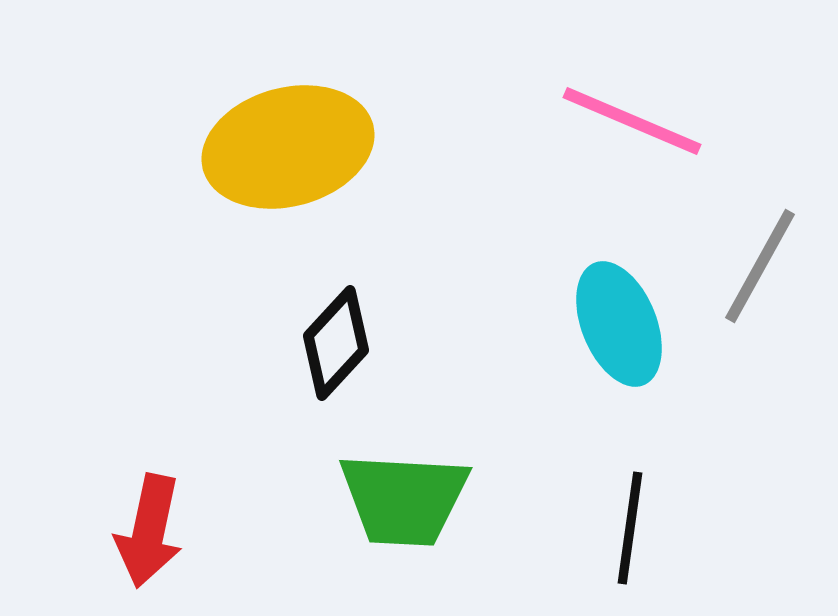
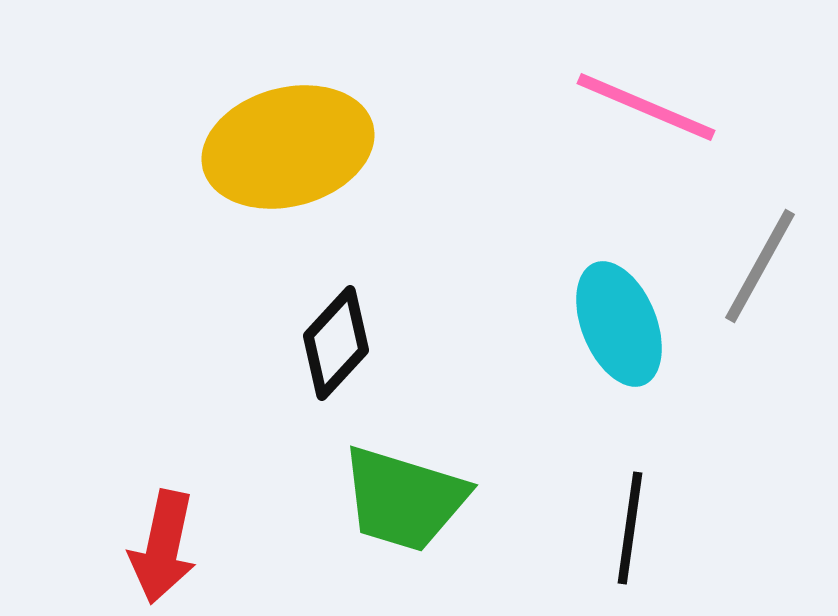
pink line: moved 14 px right, 14 px up
green trapezoid: rotated 14 degrees clockwise
red arrow: moved 14 px right, 16 px down
